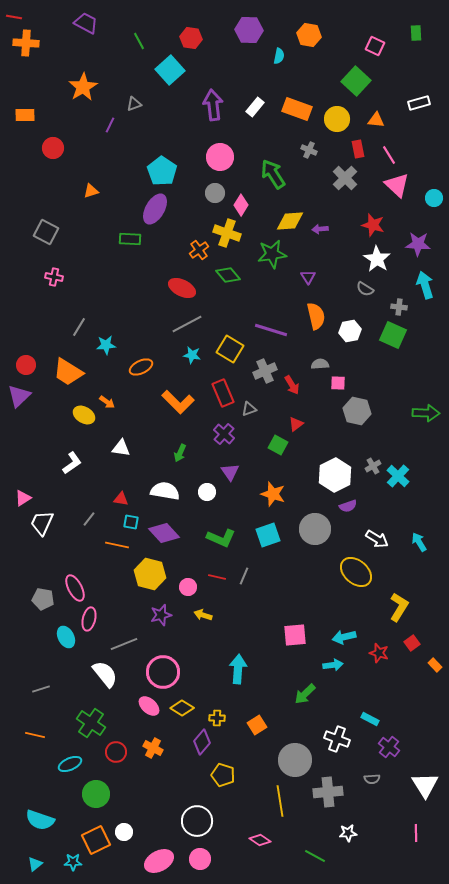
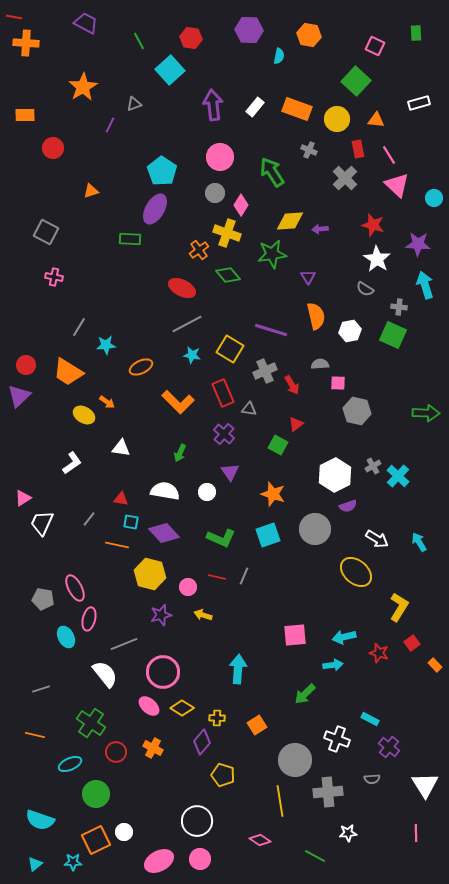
green arrow at (273, 174): moved 1 px left, 2 px up
gray triangle at (249, 409): rotated 28 degrees clockwise
